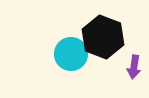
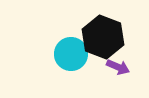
purple arrow: moved 16 px left; rotated 75 degrees counterclockwise
